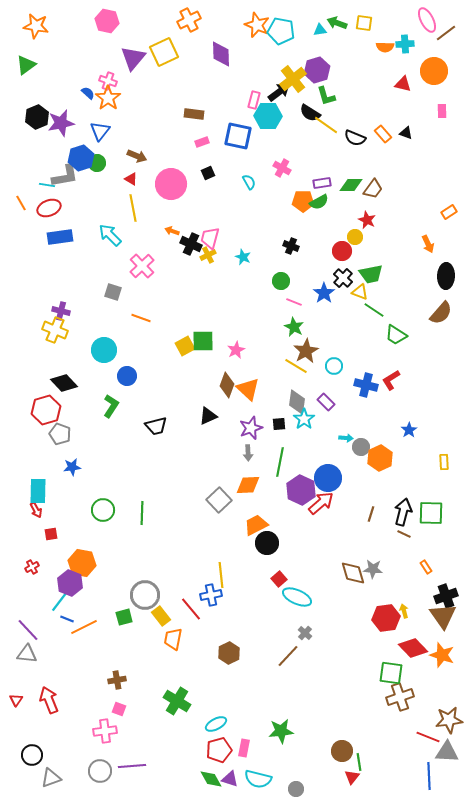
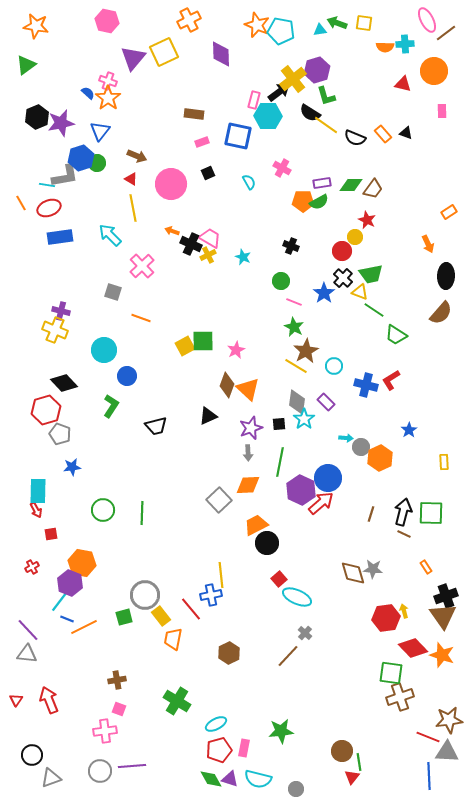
pink trapezoid at (210, 238): rotated 105 degrees clockwise
